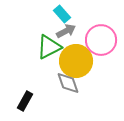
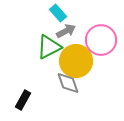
cyan rectangle: moved 4 px left, 1 px up
black rectangle: moved 2 px left, 1 px up
